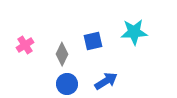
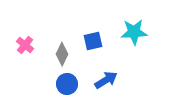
pink cross: rotated 18 degrees counterclockwise
blue arrow: moved 1 px up
